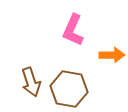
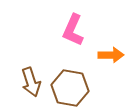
orange arrow: moved 1 px left
brown hexagon: moved 1 px right, 1 px up
